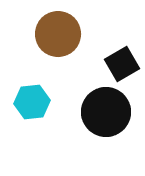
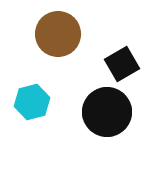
cyan hexagon: rotated 8 degrees counterclockwise
black circle: moved 1 px right
